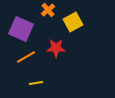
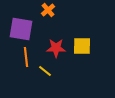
yellow square: moved 9 px right, 24 px down; rotated 30 degrees clockwise
purple square: rotated 15 degrees counterclockwise
orange line: rotated 66 degrees counterclockwise
yellow line: moved 9 px right, 12 px up; rotated 48 degrees clockwise
